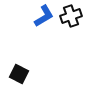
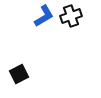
black square: rotated 36 degrees clockwise
